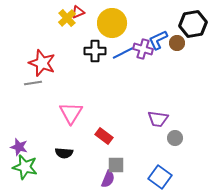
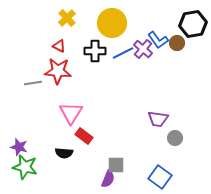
red triangle: moved 19 px left, 34 px down; rotated 48 degrees clockwise
blue L-shape: rotated 100 degrees counterclockwise
purple cross: rotated 24 degrees clockwise
red star: moved 16 px right, 8 px down; rotated 16 degrees counterclockwise
red rectangle: moved 20 px left
